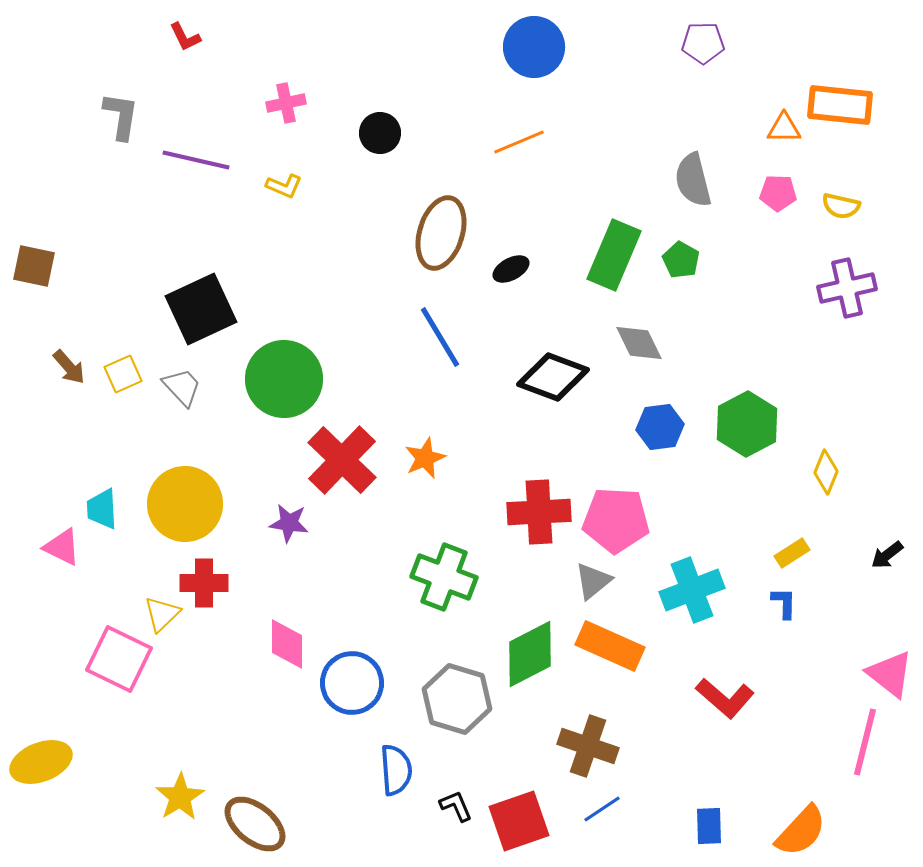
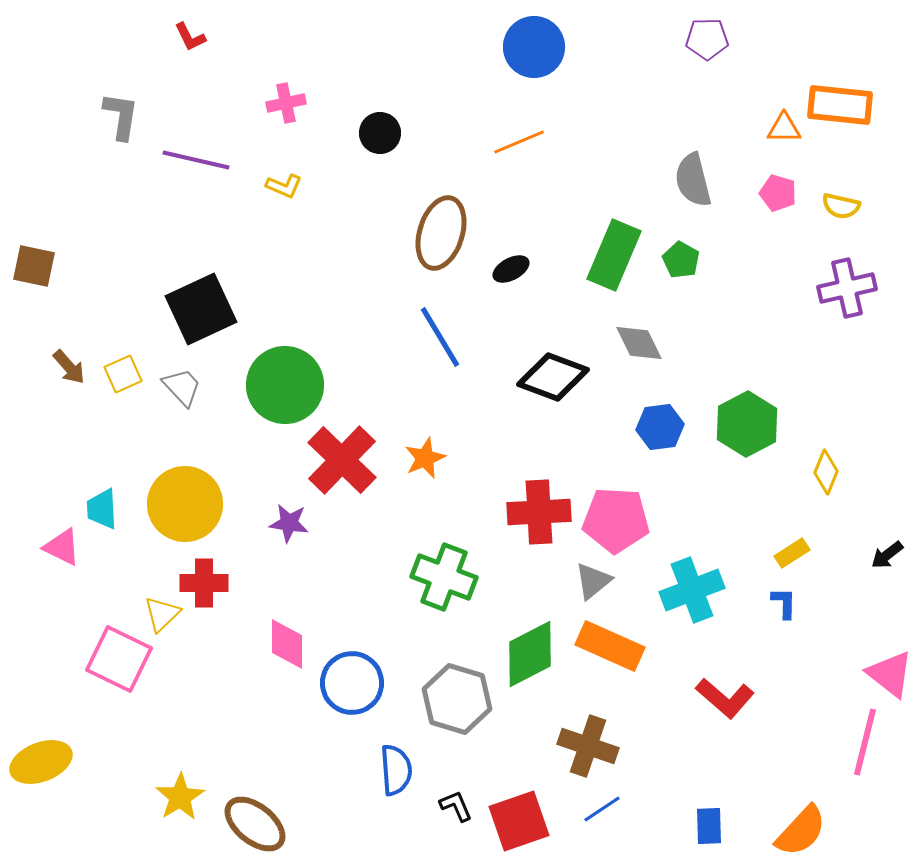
red L-shape at (185, 37): moved 5 px right
purple pentagon at (703, 43): moved 4 px right, 4 px up
pink pentagon at (778, 193): rotated 15 degrees clockwise
green circle at (284, 379): moved 1 px right, 6 px down
